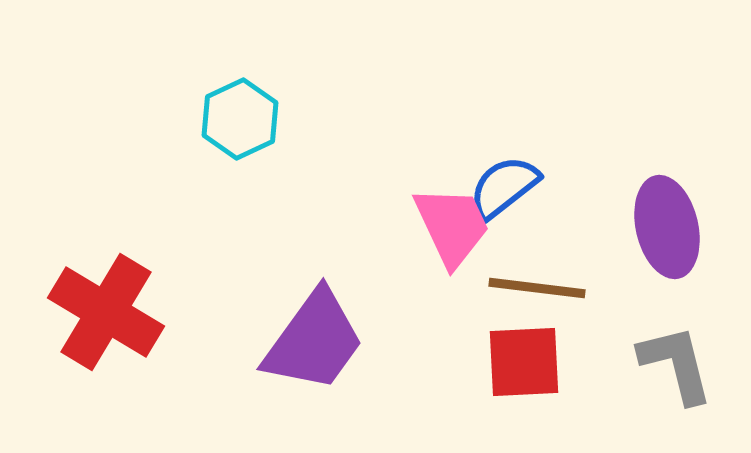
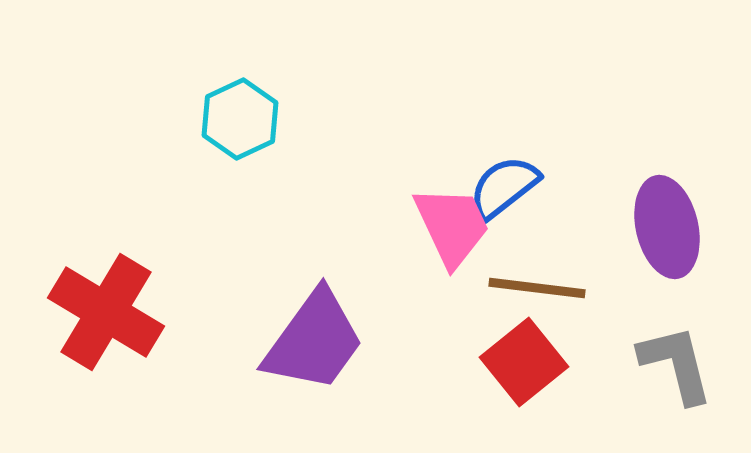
red square: rotated 36 degrees counterclockwise
